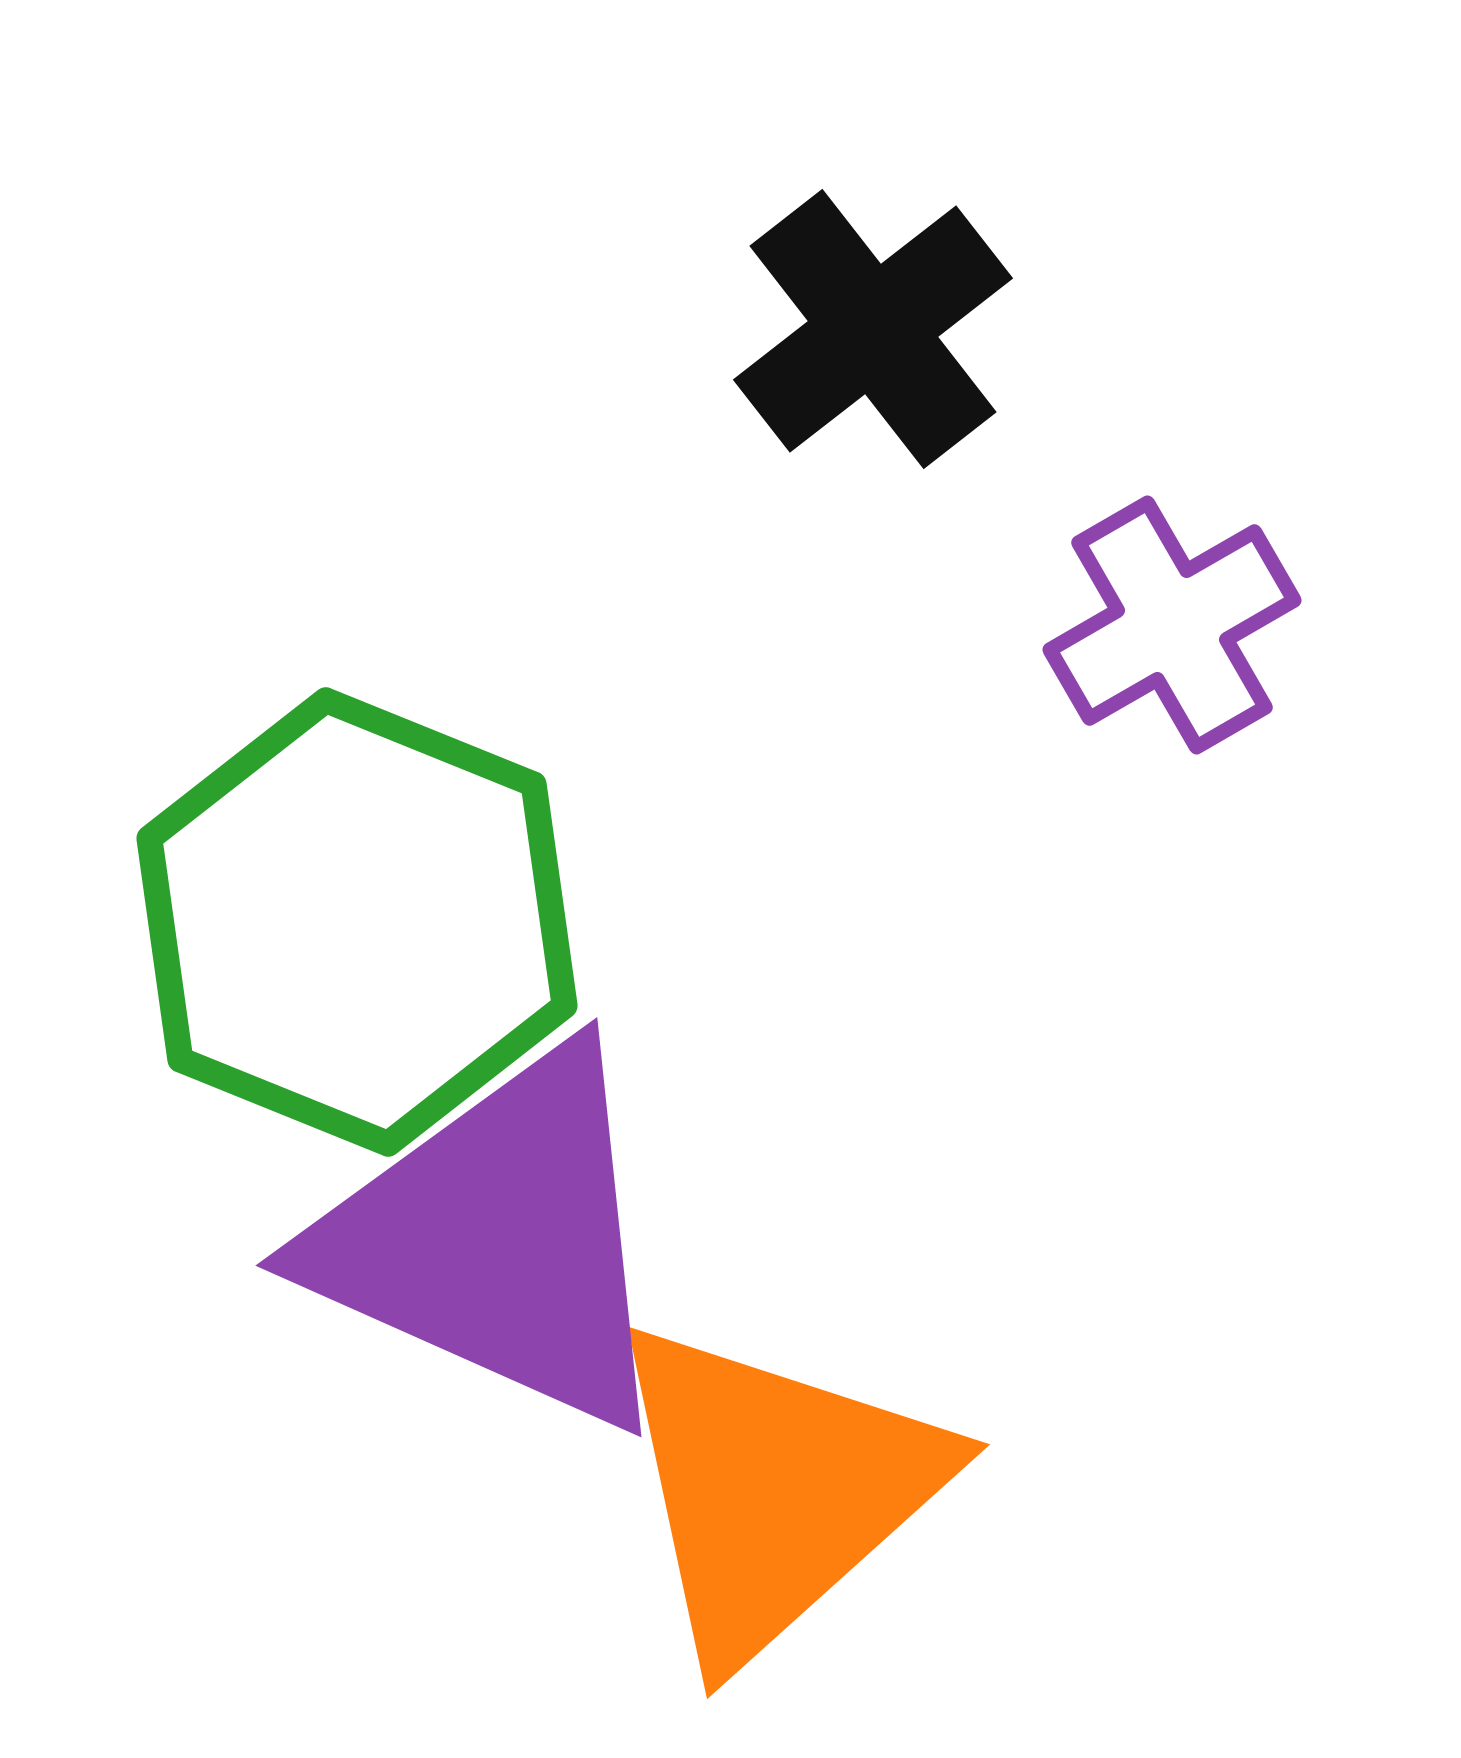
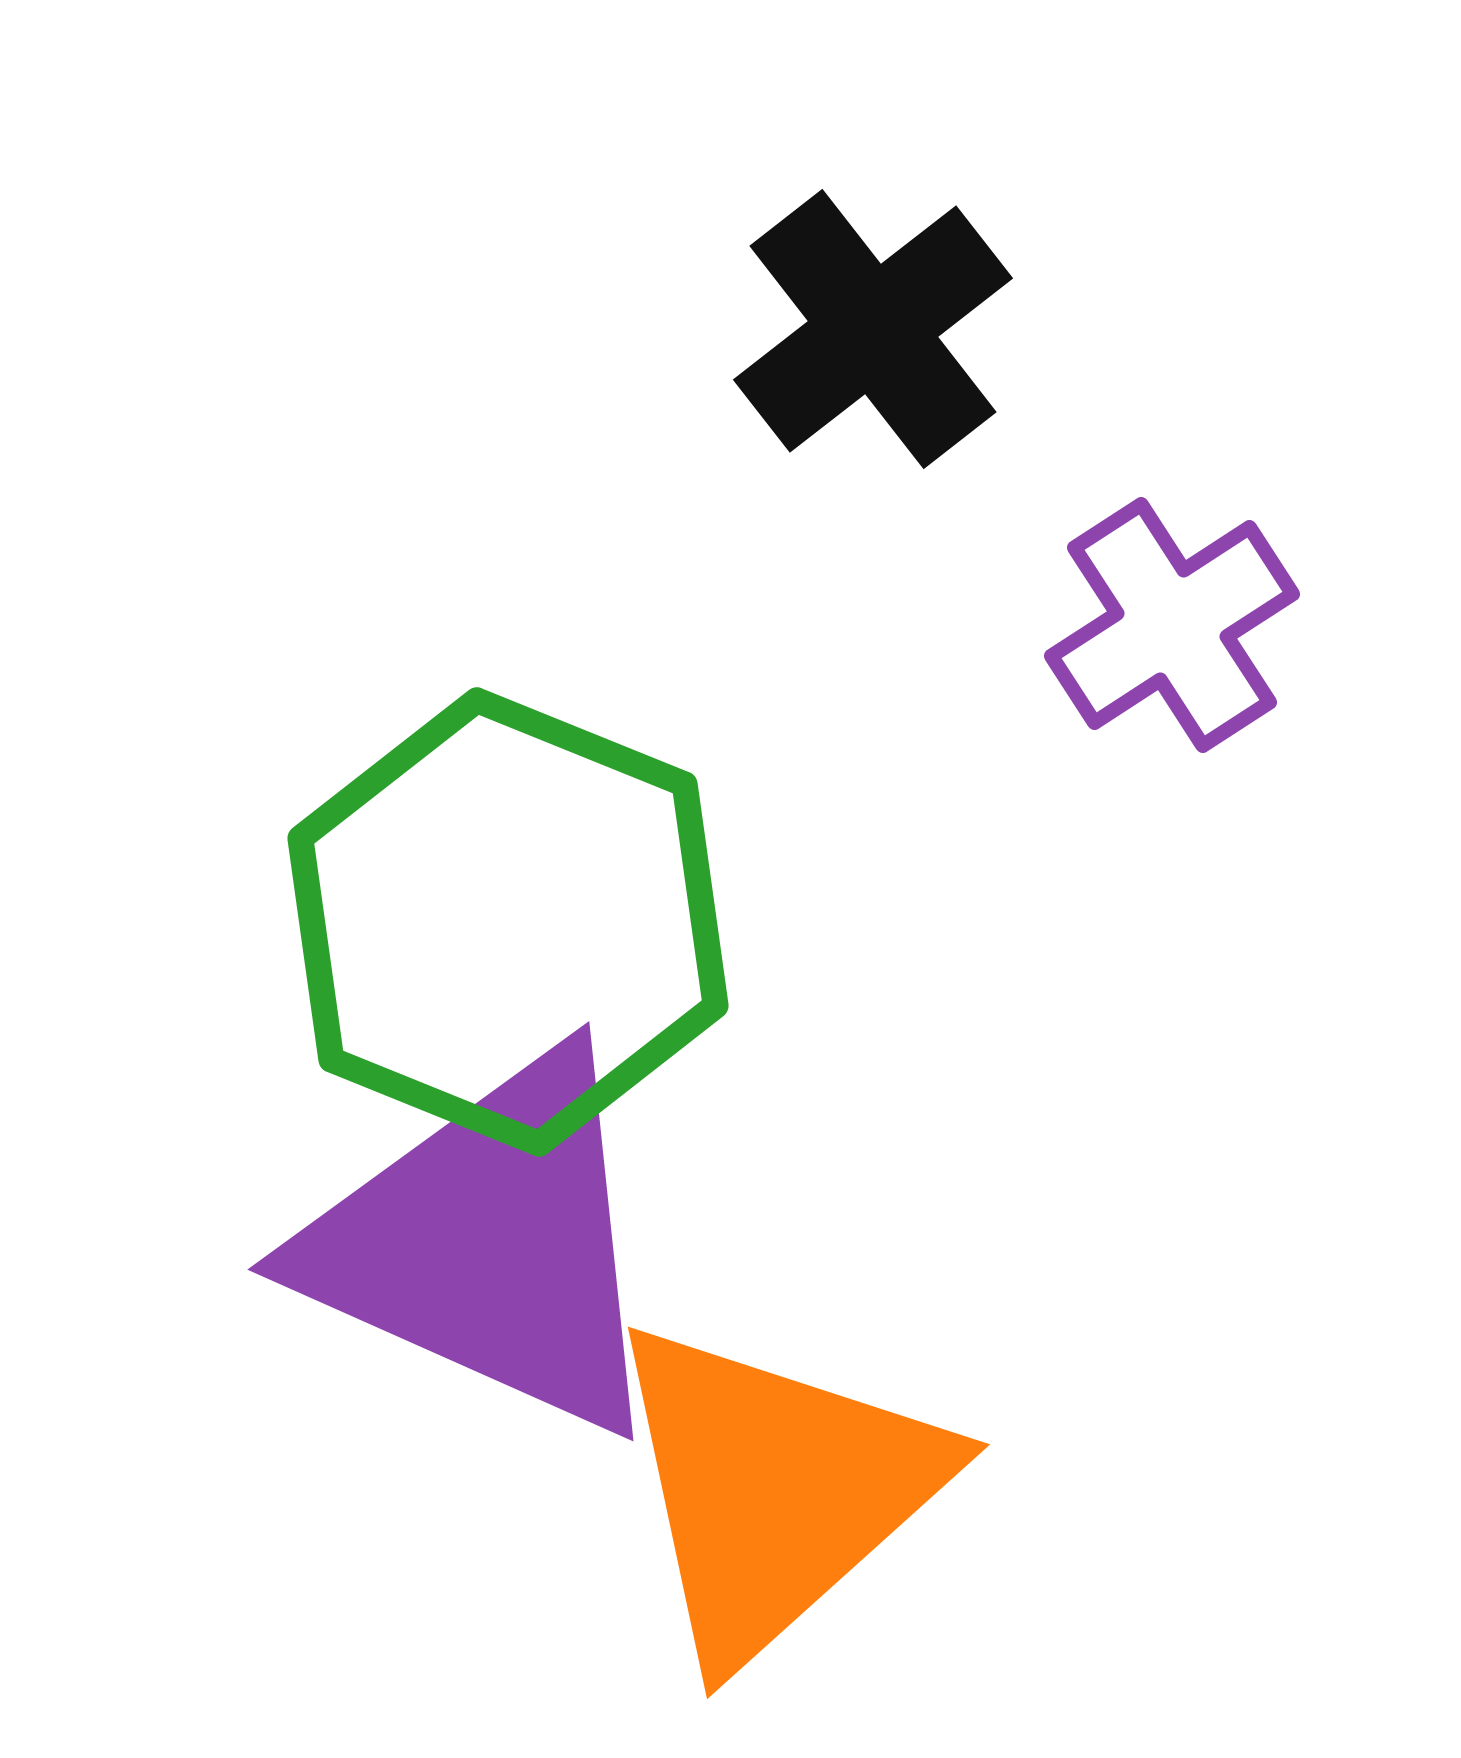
purple cross: rotated 3 degrees counterclockwise
green hexagon: moved 151 px right
purple triangle: moved 8 px left, 4 px down
